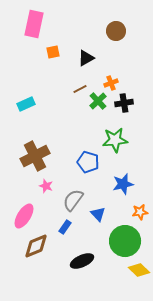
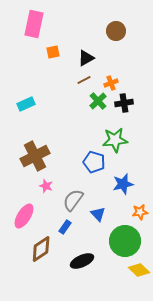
brown line: moved 4 px right, 9 px up
blue pentagon: moved 6 px right
brown diamond: moved 5 px right, 3 px down; rotated 12 degrees counterclockwise
